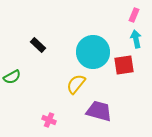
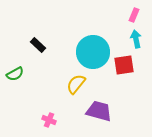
green semicircle: moved 3 px right, 3 px up
